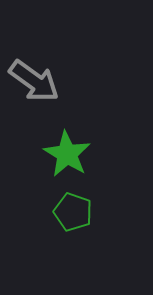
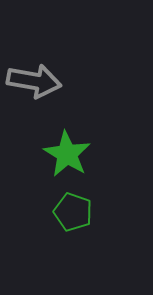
gray arrow: rotated 26 degrees counterclockwise
